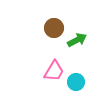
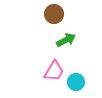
brown circle: moved 14 px up
green arrow: moved 11 px left
